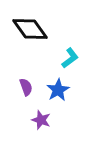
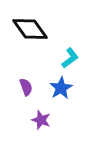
blue star: moved 3 px right, 2 px up
